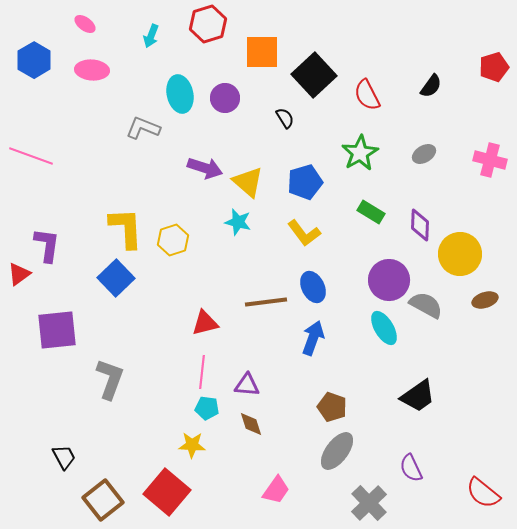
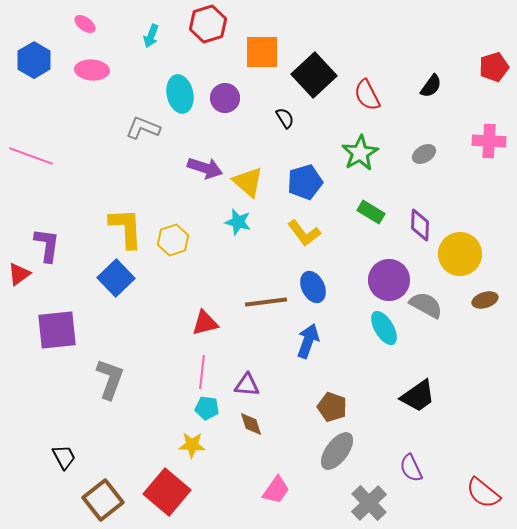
pink cross at (490, 160): moved 1 px left, 19 px up; rotated 12 degrees counterclockwise
blue arrow at (313, 338): moved 5 px left, 3 px down
